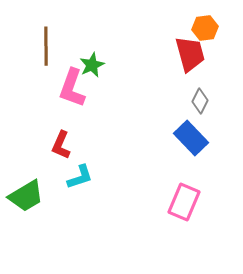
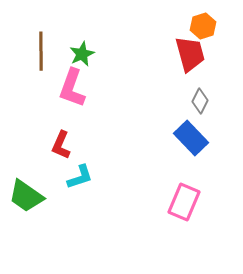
orange hexagon: moved 2 px left, 2 px up; rotated 10 degrees counterclockwise
brown line: moved 5 px left, 5 px down
green star: moved 10 px left, 11 px up
green trapezoid: rotated 66 degrees clockwise
